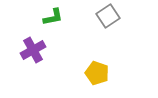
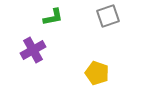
gray square: rotated 15 degrees clockwise
